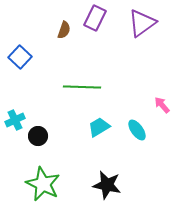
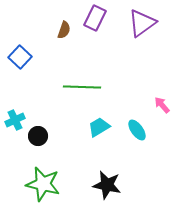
green star: rotated 12 degrees counterclockwise
